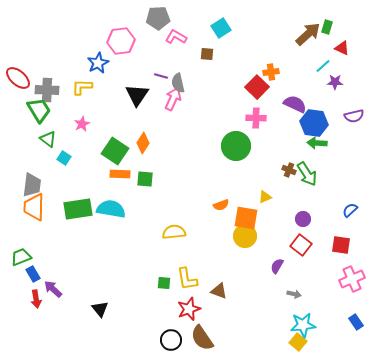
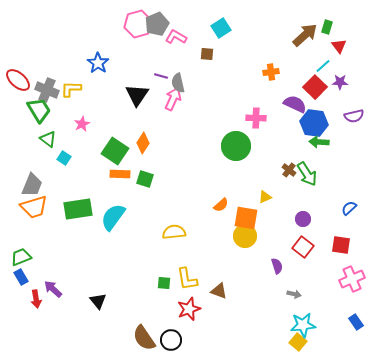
gray pentagon at (158, 18): moved 1 px left, 6 px down; rotated 20 degrees counterclockwise
brown arrow at (308, 34): moved 3 px left, 1 px down
pink hexagon at (121, 41): moved 17 px right, 17 px up; rotated 8 degrees counterclockwise
red triangle at (342, 48): moved 3 px left, 2 px up; rotated 28 degrees clockwise
blue star at (98, 63): rotated 10 degrees counterclockwise
red ellipse at (18, 78): moved 2 px down
purple star at (335, 82): moved 5 px right
yellow L-shape at (82, 87): moved 11 px left, 2 px down
red square at (257, 87): moved 58 px right
gray cross at (47, 90): rotated 20 degrees clockwise
green arrow at (317, 143): moved 2 px right, 1 px up
brown cross at (289, 170): rotated 16 degrees clockwise
green square at (145, 179): rotated 12 degrees clockwise
gray trapezoid at (32, 185): rotated 15 degrees clockwise
orange semicircle at (221, 205): rotated 21 degrees counterclockwise
orange trapezoid at (34, 207): rotated 108 degrees counterclockwise
cyan semicircle at (111, 209): moved 2 px right, 8 px down; rotated 64 degrees counterclockwise
blue semicircle at (350, 210): moved 1 px left, 2 px up
red square at (301, 245): moved 2 px right, 2 px down
purple semicircle at (277, 266): rotated 133 degrees clockwise
blue rectangle at (33, 274): moved 12 px left, 3 px down
black triangle at (100, 309): moved 2 px left, 8 px up
brown semicircle at (202, 338): moved 58 px left
